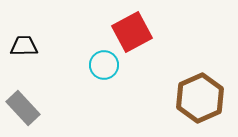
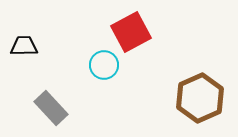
red square: moved 1 px left
gray rectangle: moved 28 px right
